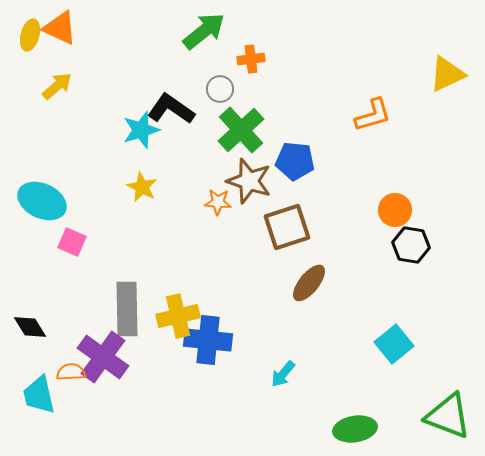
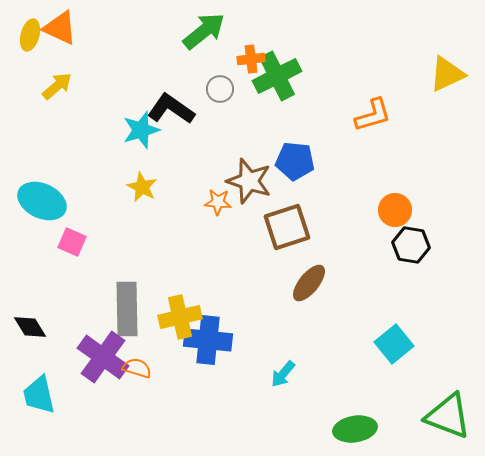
green cross: moved 36 px right, 54 px up; rotated 15 degrees clockwise
yellow cross: moved 2 px right, 1 px down
orange semicircle: moved 66 px right, 4 px up; rotated 20 degrees clockwise
